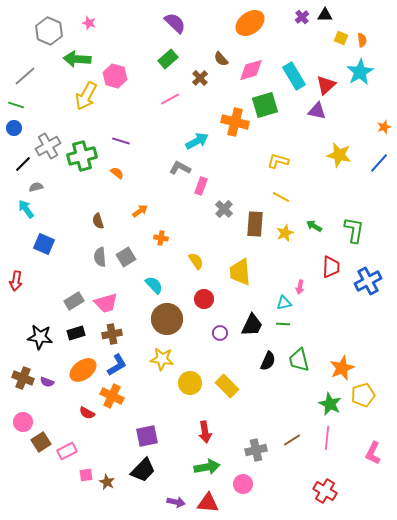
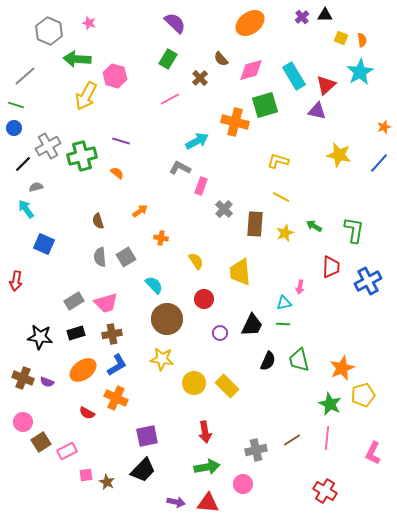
green rectangle at (168, 59): rotated 18 degrees counterclockwise
yellow circle at (190, 383): moved 4 px right
orange cross at (112, 396): moved 4 px right, 2 px down
